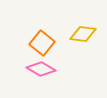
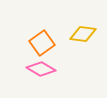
orange square: rotated 15 degrees clockwise
